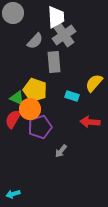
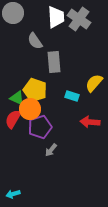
gray cross: moved 15 px right, 16 px up; rotated 20 degrees counterclockwise
gray semicircle: rotated 102 degrees clockwise
gray arrow: moved 10 px left, 1 px up
